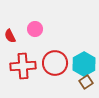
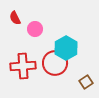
red semicircle: moved 5 px right, 18 px up
cyan hexagon: moved 18 px left, 16 px up
